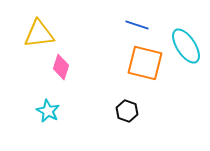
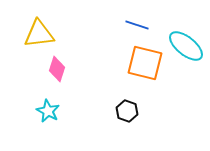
cyan ellipse: rotated 18 degrees counterclockwise
pink diamond: moved 4 px left, 2 px down
